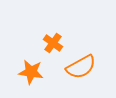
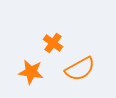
orange semicircle: moved 1 px left, 2 px down
